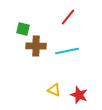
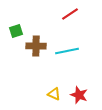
red line: moved 2 px right, 3 px up; rotated 18 degrees clockwise
green square: moved 7 px left, 2 px down; rotated 32 degrees counterclockwise
yellow triangle: moved 4 px down
